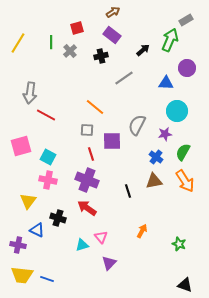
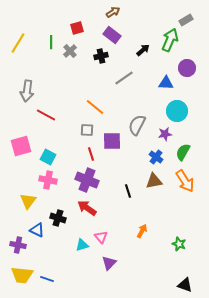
gray arrow at (30, 93): moved 3 px left, 2 px up
